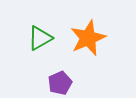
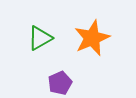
orange star: moved 4 px right
